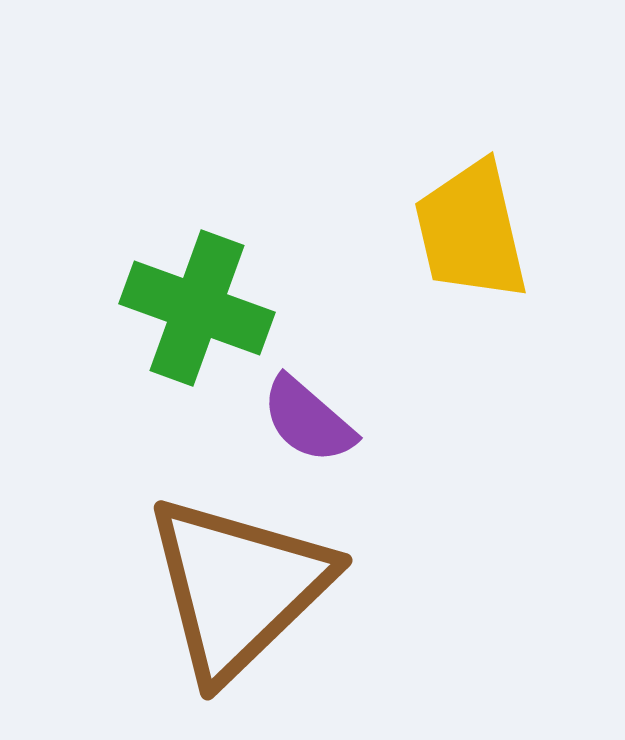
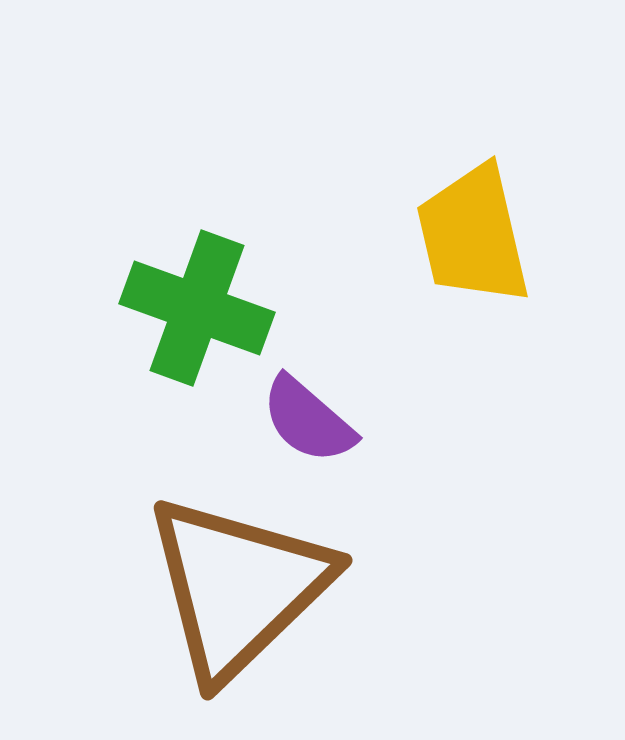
yellow trapezoid: moved 2 px right, 4 px down
